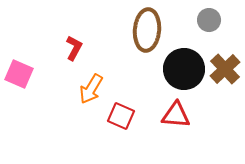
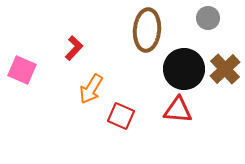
gray circle: moved 1 px left, 2 px up
red L-shape: rotated 15 degrees clockwise
pink square: moved 3 px right, 4 px up
red triangle: moved 2 px right, 5 px up
